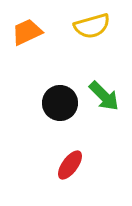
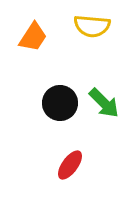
yellow semicircle: rotated 21 degrees clockwise
orange trapezoid: moved 6 px right, 5 px down; rotated 148 degrees clockwise
green arrow: moved 7 px down
